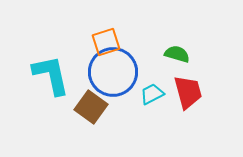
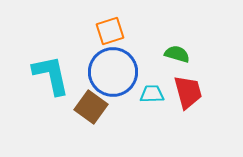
orange square: moved 4 px right, 11 px up
cyan trapezoid: rotated 25 degrees clockwise
